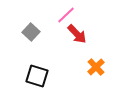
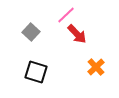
black square: moved 1 px left, 4 px up
